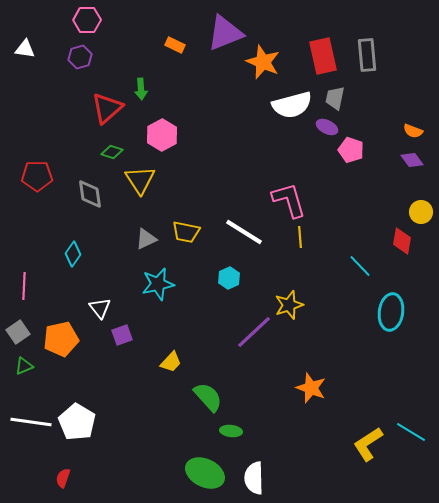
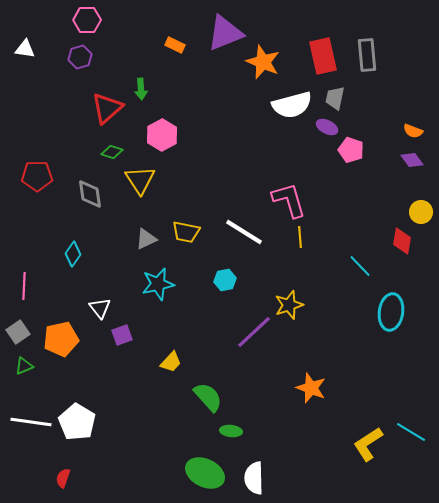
cyan hexagon at (229, 278): moved 4 px left, 2 px down; rotated 15 degrees clockwise
